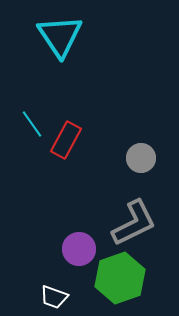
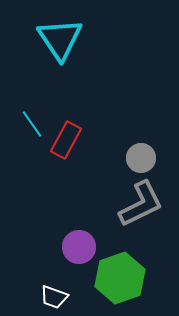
cyan triangle: moved 3 px down
gray L-shape: moved 7 px right, 19 px up
purple circle: moved 2 px up
